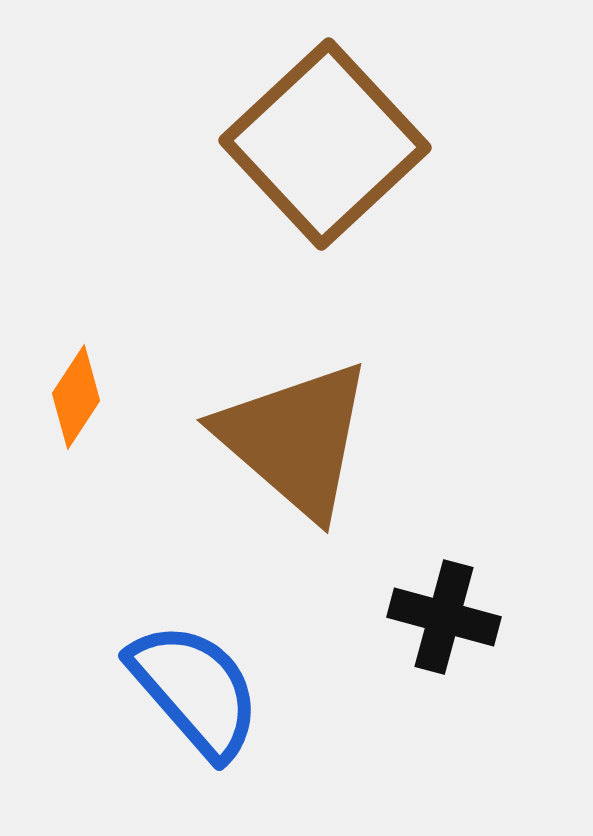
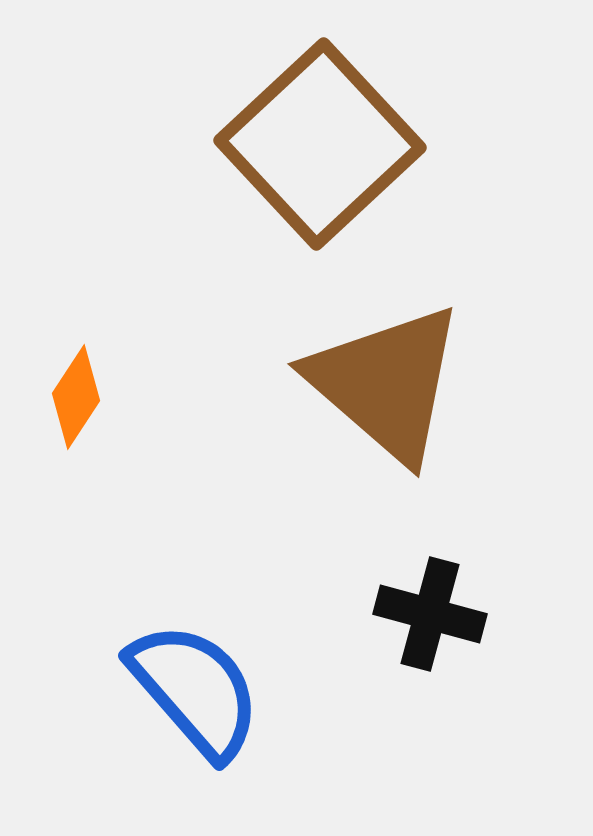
brown square: moved 5 px left
brown triangle: moved 91 px right, 56 px up
black cross: moved 14 px left, 3 px up
